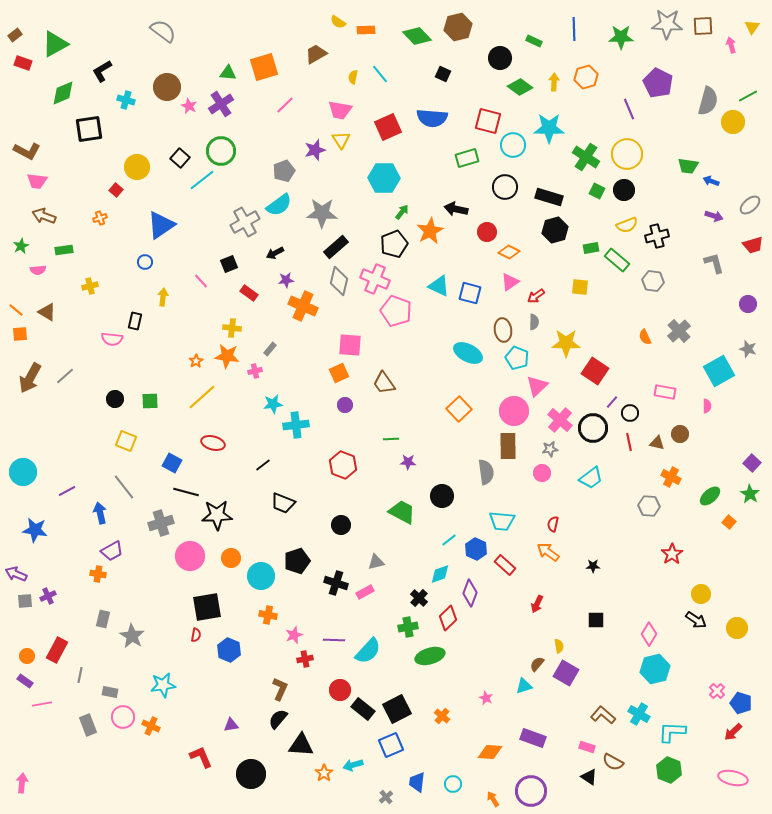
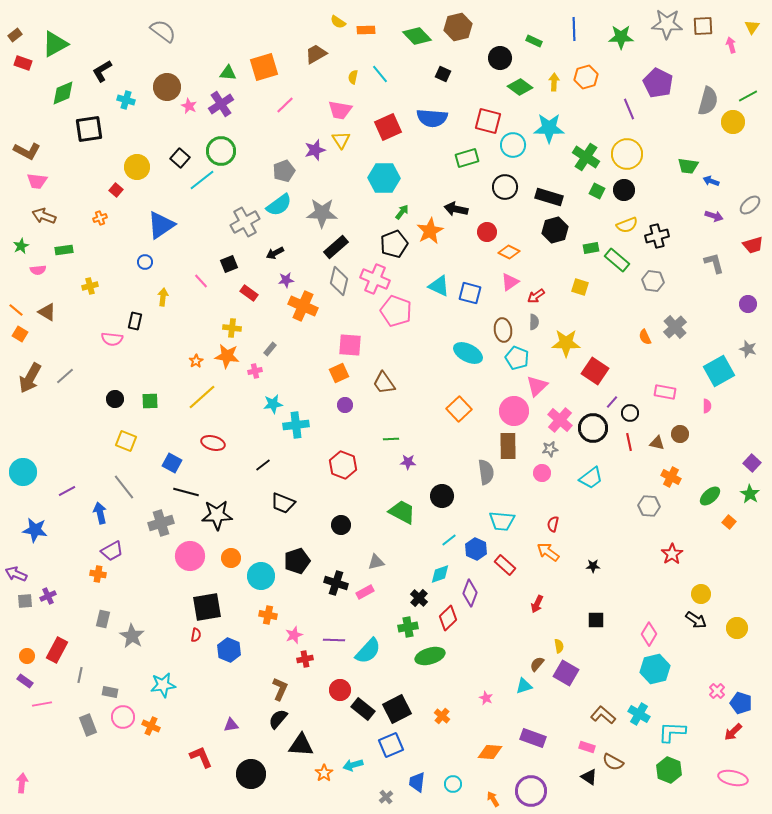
yellow square at (580, 287): rotated 12 degrees clockwise
gray cross at (679, 331): moved 4 px left, 4 px up
orange square at (20, 334): rotated 35 degrees clockwise
